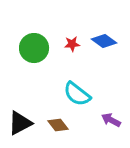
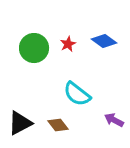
red star: moved 4 px left; rotated 21 degrees counterclockwise
purple arrow: moved 3 px right
